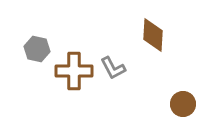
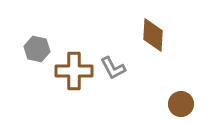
brown circle: moved 2 px left
